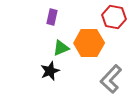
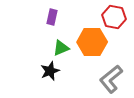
orange hexagon: moved 3 px right, 1 px up
gray L-shape: rotated 8 degrees clockwise
